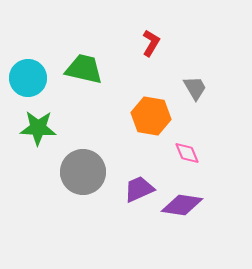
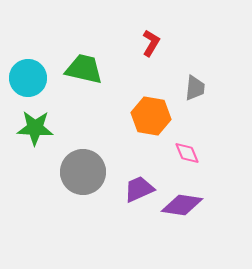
gray trapezoid: rotated 36 degrees clockwise
green star: moved 3 px left
